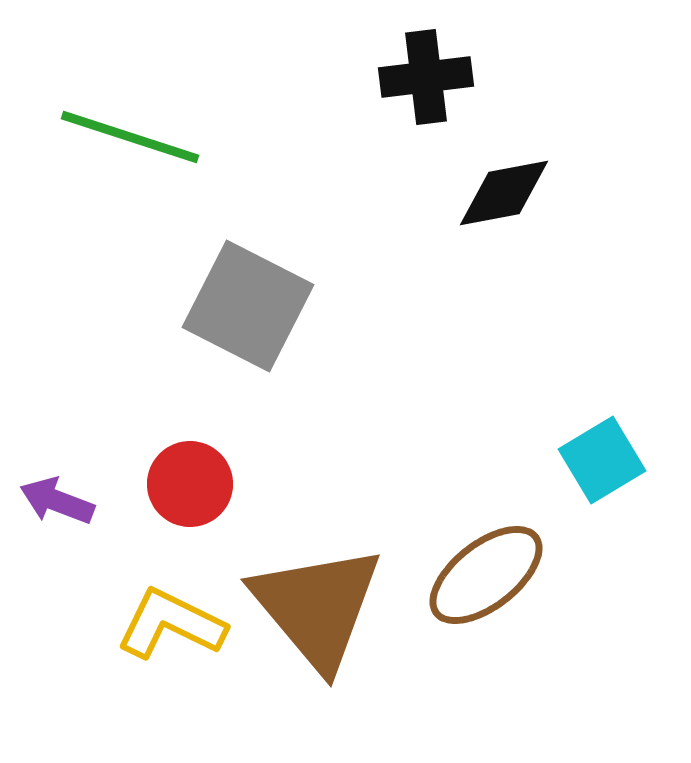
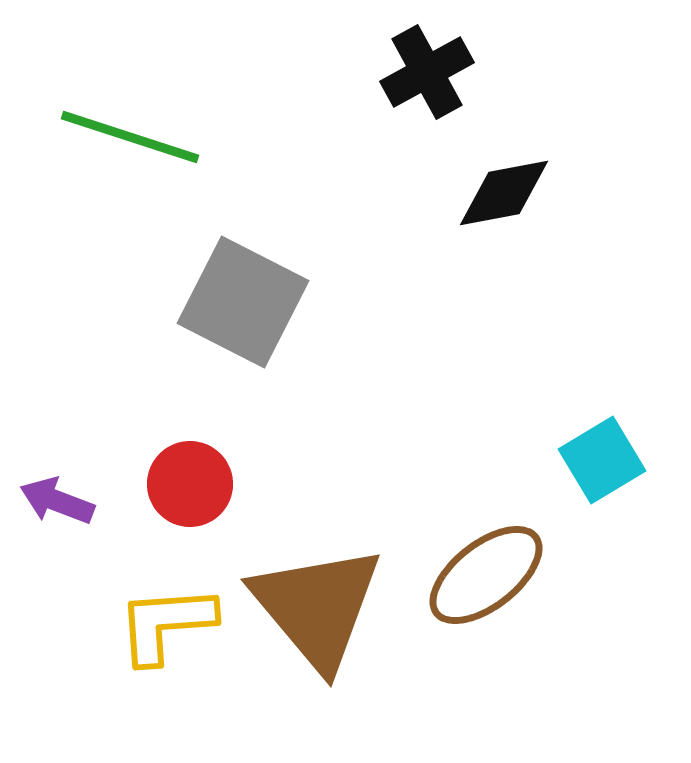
black cross: moved 1 px right, 5 px up; rotated 22 degrees counterclockwise
gray square: moved 5 px left, 4 px up
yellow L-shape: moved 5 px left; rotated 30 degrees counterclockwise
